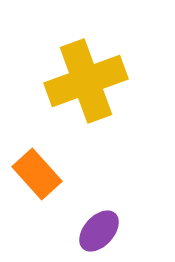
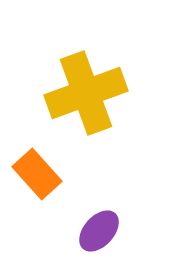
yellow cross: moved 12 px down
